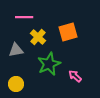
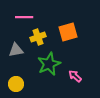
yellow cross: rotated 28 degrees clockwise
